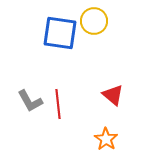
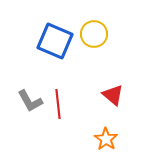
yellow circle: moved 13 px down
blue square: moved 5 px left, 8 px down; rotated 15 degrees clockwise
